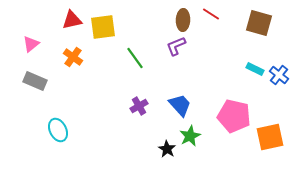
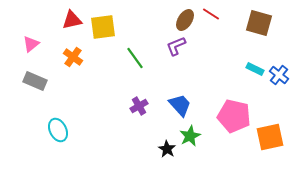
brown ellipse: moved 2 px right; rotated 30 degrees clockwise
